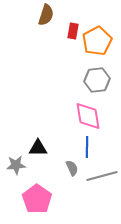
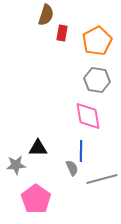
red rectangle: moved 11 px left, 2 px down
gray hexagon: rotated 15 degrees clockwise
blue line: moved 6 px left, 4 px down
gray line: moved 3 px down
pink pentagon: moved 1 px left
